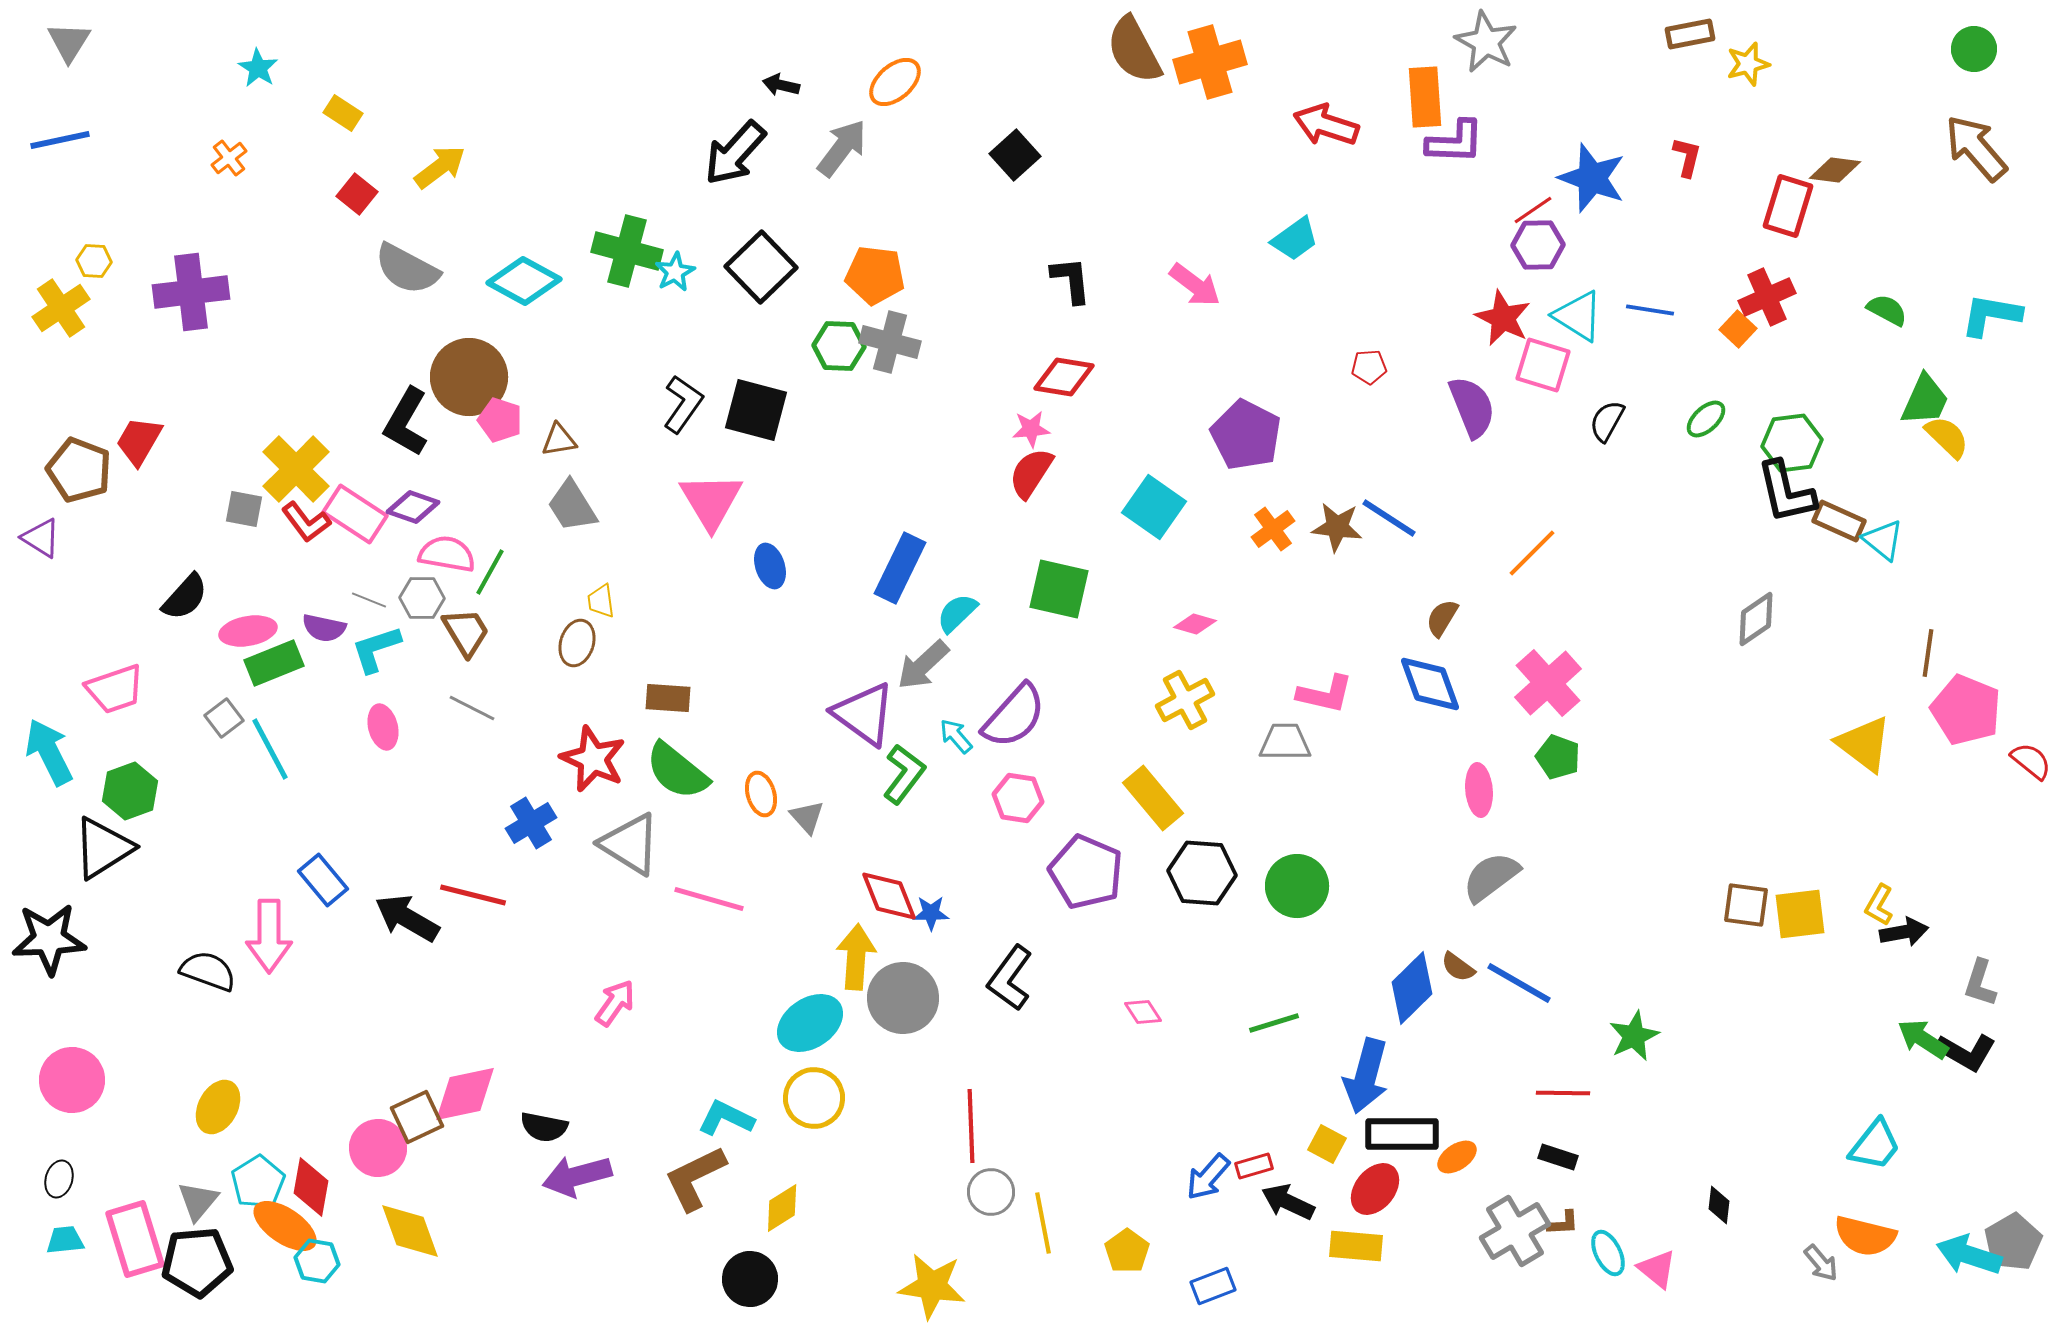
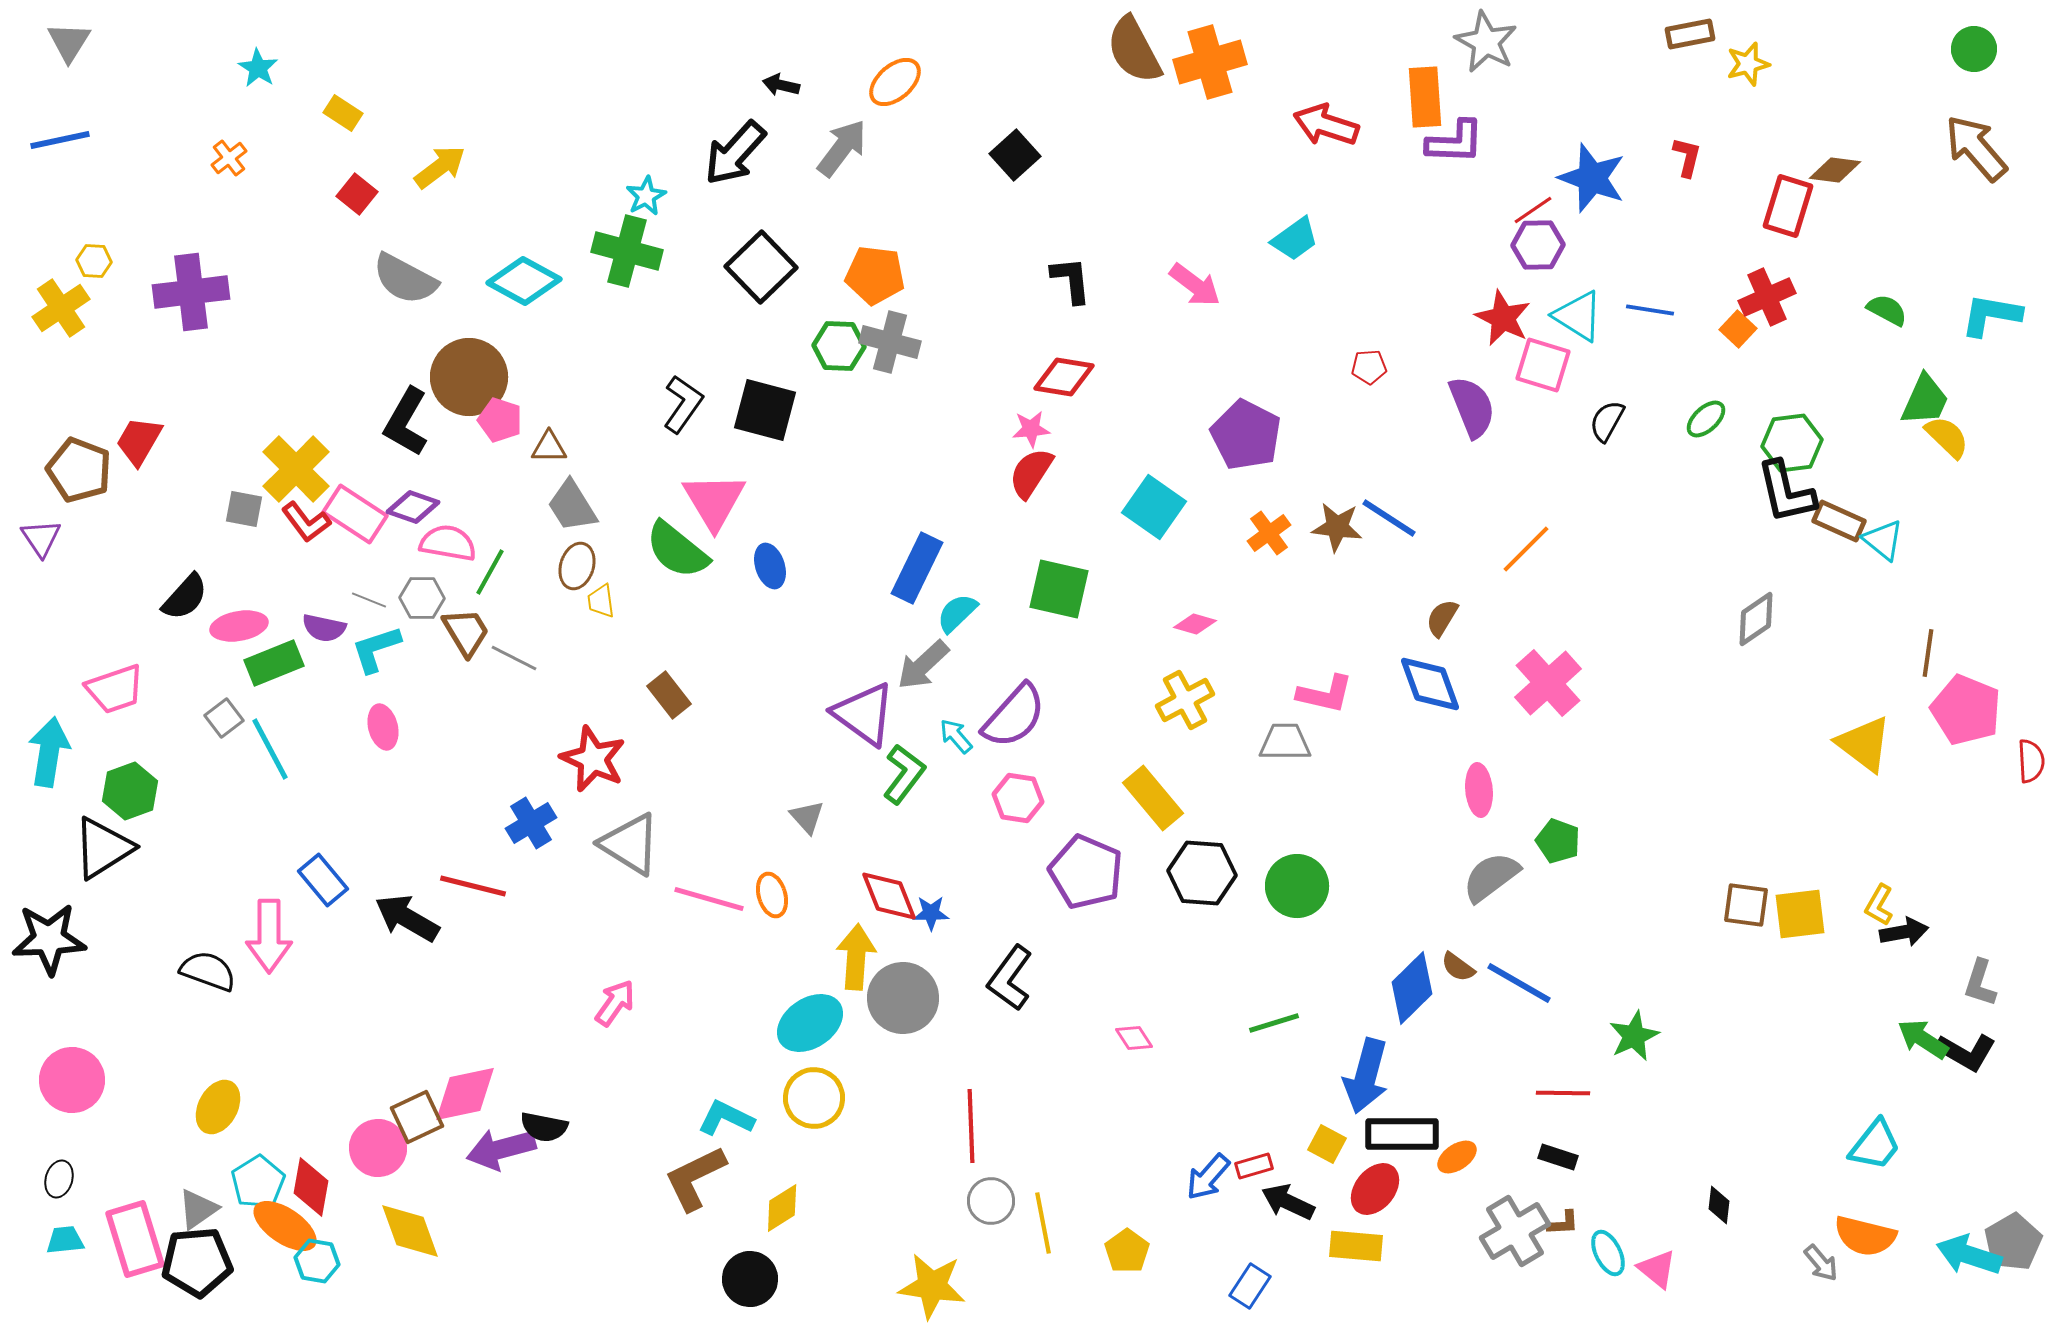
gray semicircle at (407, 269): moved 2 px left, 10 px down
cyan star at (675, 272): moved 29 px left, 76 px up
black square at (756, 410): moved 9 px right
brown triangle at (559, 440): moved 10 px left, 7 px down; rotated 9 degrees clockwise
pink triangle at (711, 501): moved 3 px right
orange cross at (1273, 529): moved 4 px left, 4 px down
purple triangle at (41, 538): rotated 24 degrees clockwise
orange line at (1532, 553): moved 6 px left, 4 px up
pink semicircle at (447, 554): moved 1 px right, 11 px up
blue rectangle at (900, 568): moved 17 px right
pink ellipse at (248, 631): moved 9 px left, 5 px up
brown ellipse at (577, 643): moved 77 px up
brown rectangle at (668, 698): moved 1 px right, 3 px up; rotated 48 degrees clockwise
gray line at (472, 708): moved 42 px right, 50 px up
cyan arrow at (49, 752): rotated 36 degrees clockwise
green pentagon at (1558, 757): moved 84 px down
red semicircle at (2031, 761): rotated 48 degrees clockwise
green semicircle at (677, 771): moved 221 px up
orange ellipse at (761, 794): moved 11 px right, 101 px down
red line at (473, 895): moved 9 px up
pink diamond at (1143, 1012): moved 9 px left, 26 px down
purple arrow at (577, 1176): moved 76 px left, 27 px up
gray circle at (991, 1192): moved 9 px down
gray triangle at (198, 1201): moved 8 px down; rotated 15 degrees clockwise
blue rectangle at (1213, 1286): moved 37 px right; rotated 36 degrees counterclockwise
